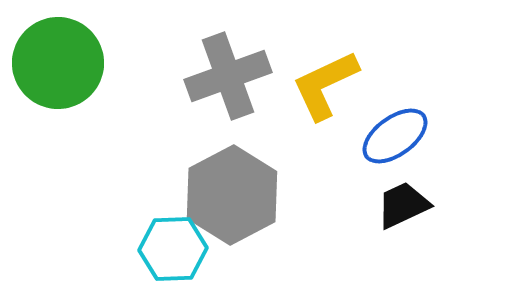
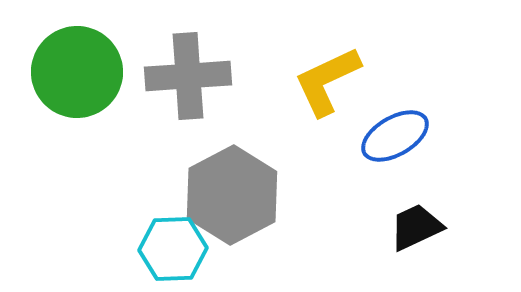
green circle: moved 19 px right, 9 px down
gray cross: moved 40 px left; rotated 16 degrees clockwise
yellow L-shape: moved 2 px right, 4 px up
blue ellipse: rotated 6 degrees clockwise
black trapezoid: moved 13 px right, 22 px down
